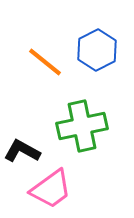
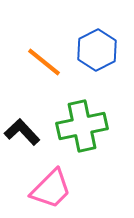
orange line: moved 1 px left
black L-shape: moved 19 px up; rotated 18 degrees clockwise
pink trapezoid: rotated 9 degrees counterclockwise
